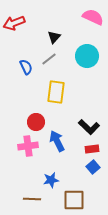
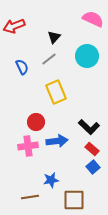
pink semicircle: moved 2 px down
red arrow: moved 3 px down
blue semicircle: moved 4 px left
yellow rectangle: rotated 30 degrees counterclockwise
blue arrow: rotated 110 degrees clockwise
red rectangle: rotated 48 degrees clockwise
brown line: moved 2 px left, 2 px up; rotated 12 degrees counterclockwise
